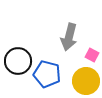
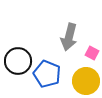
pink square: moved 2 px up
blue pentagon: rotated 8 degrees clockwise
